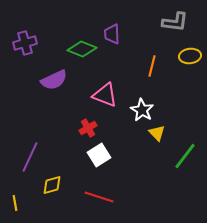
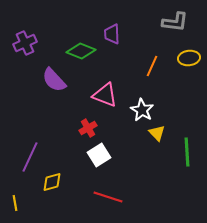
purple cross: rotated 10 degrees counterclockwise
green diamond: moved 1 px left, 2 px down
yellow ellipse: moved 1 px left, 2 px down
orange line: rotated 10 degrees clockwise
purple semicircle: rotated 72 degrees clockwise
green line: moved 2 px right, 4 px up; rotated 40 degrees counterclockwise
yellow diamond: moved 3 px up
red line: moved 9 px right
